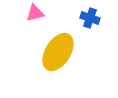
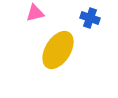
yellow ellipse: moved 2 px up
